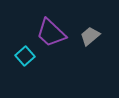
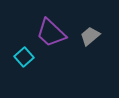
cyan square: moved 1 px left, 1 px down
